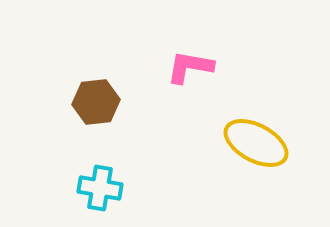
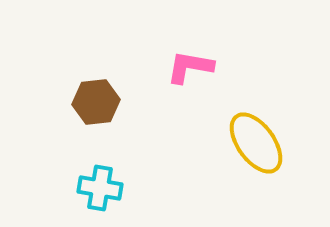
yellow ellipse: rotated 26 degrees clockwise
